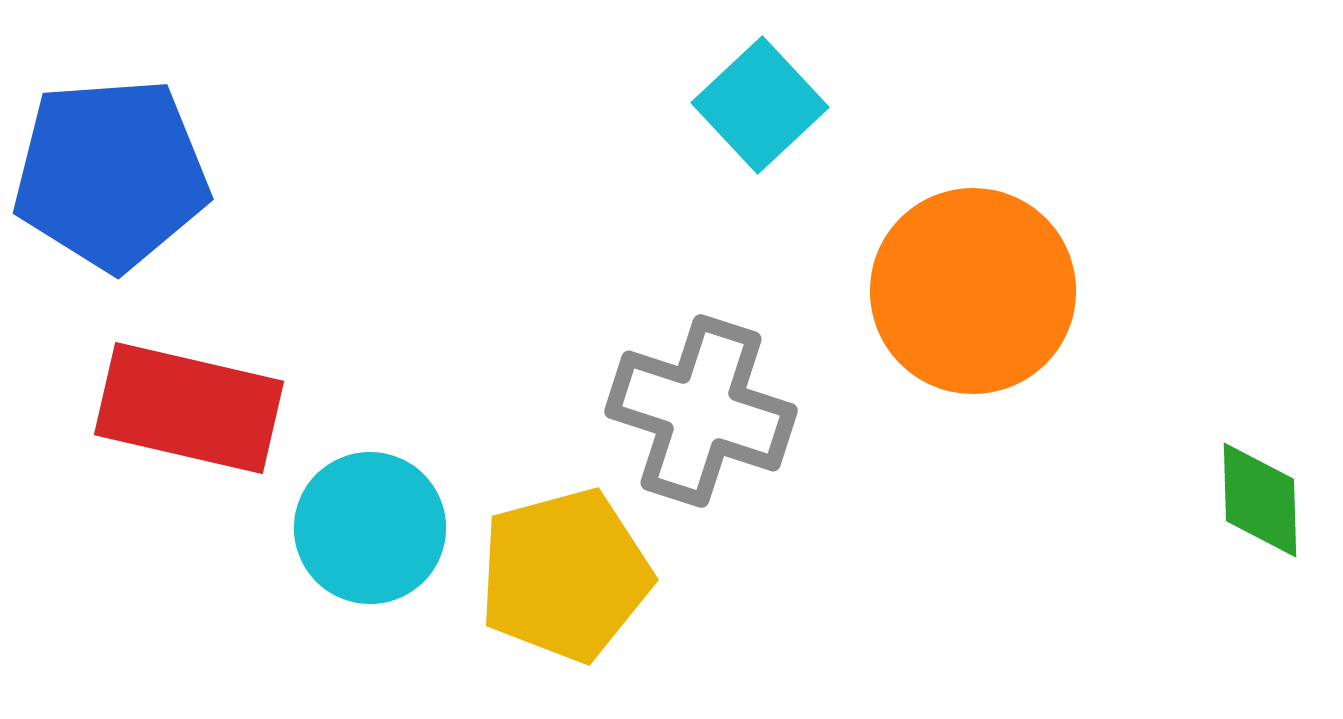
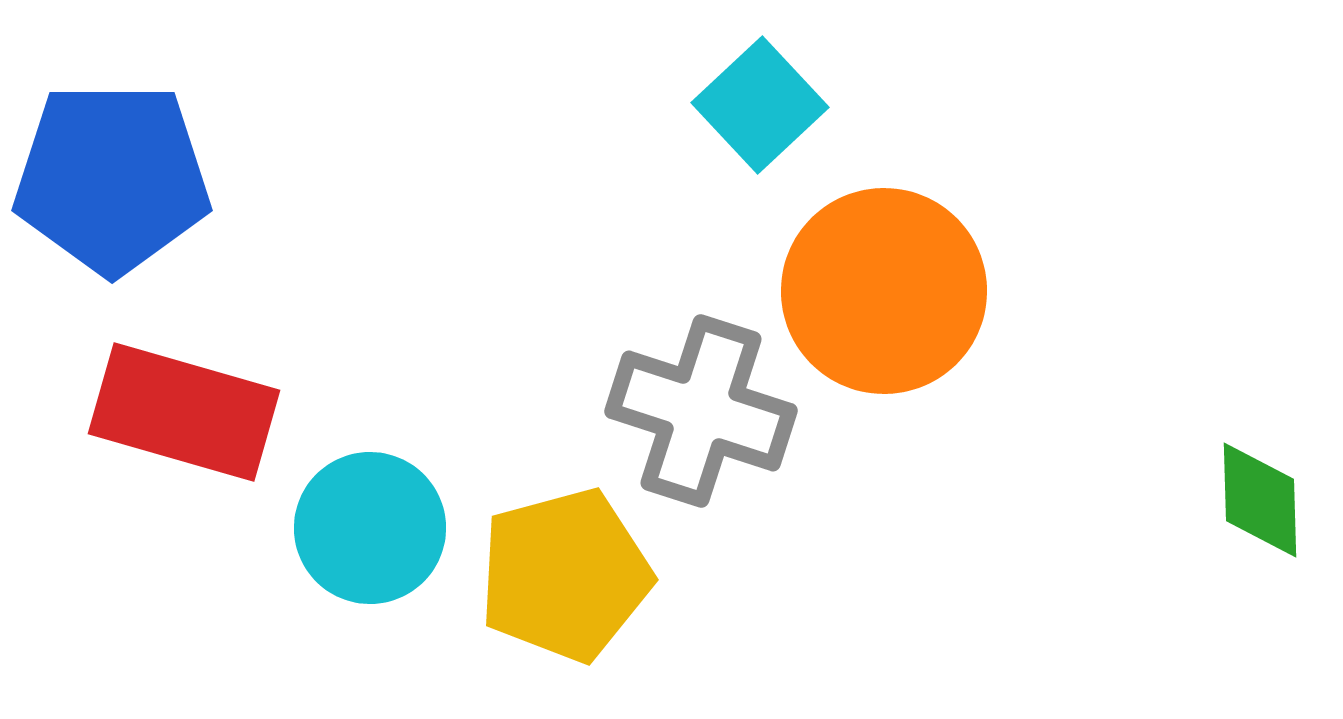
blue pentagon: moved 1 px right, 4 px down; rotated 4 degrees clockwise
orange circle: moved 89 px left
red rectangle: moved 5 px left, 4 px down; rotated 3 degrees clockwise
